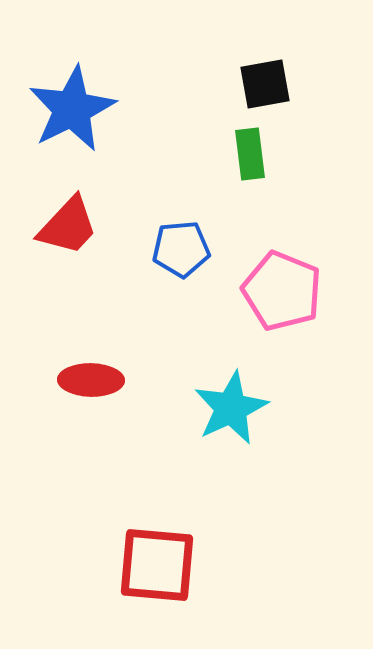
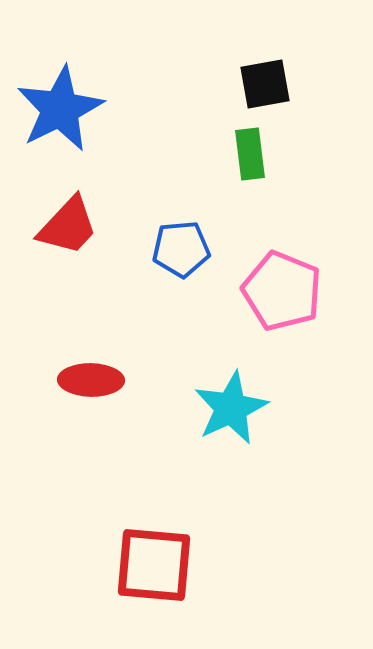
blue star: moved 12 px left
red square: moved 3 px left
